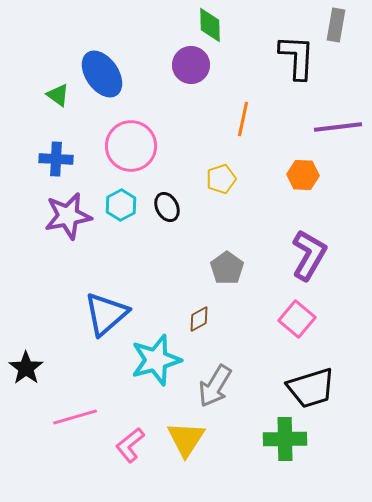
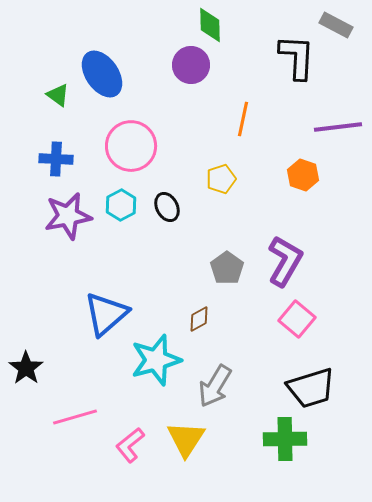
gray rectangle: rotated 72 degrees counterclockwise
orange hexagon: rotated 16 degrees clockwise
purple L-shape: moved 24 px left, 6 px down
